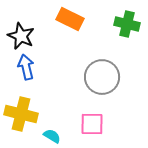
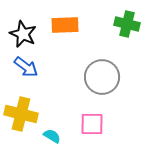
orange rectangle: moved 5 px left, 6 px down; rotated 28 degrees counterclockwise
black star: moved 2 px right, 2 px up
blue arrow: rotated 140 degrees clockwise
